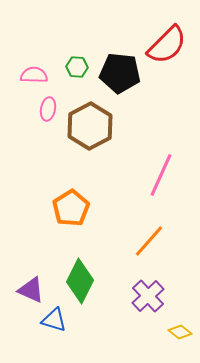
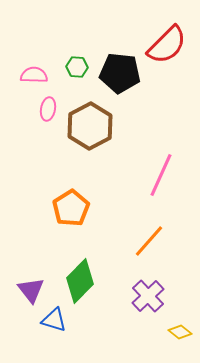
green diamond: rotated 18 degrees clockwise
purple triangle: rotated 28 degrees clockwise
